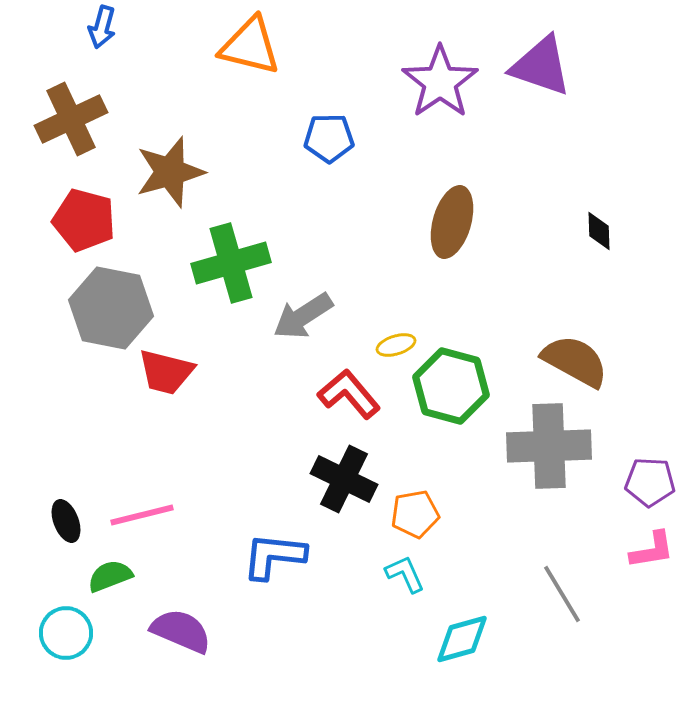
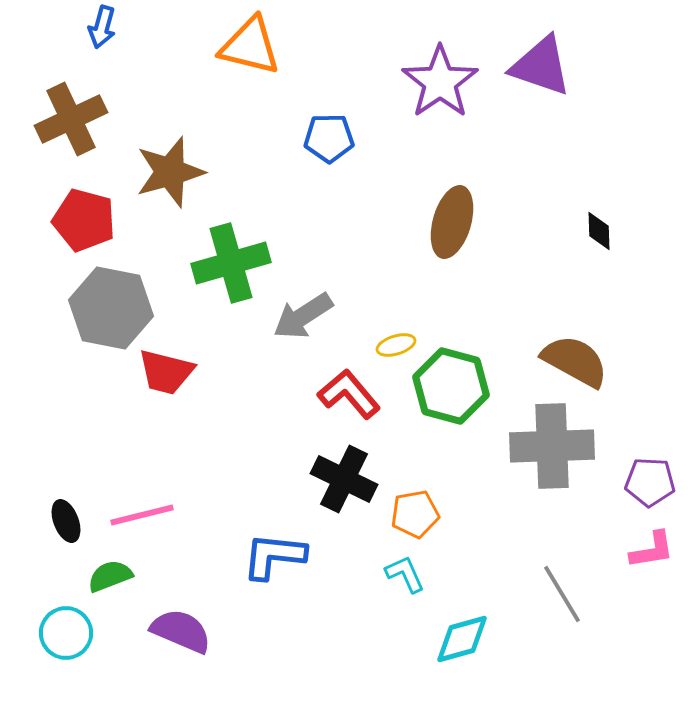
gray cross: moved 3 px right
